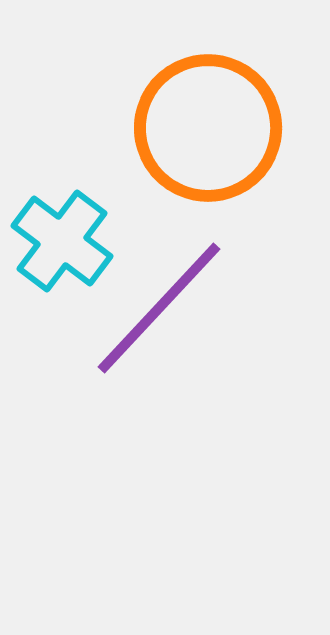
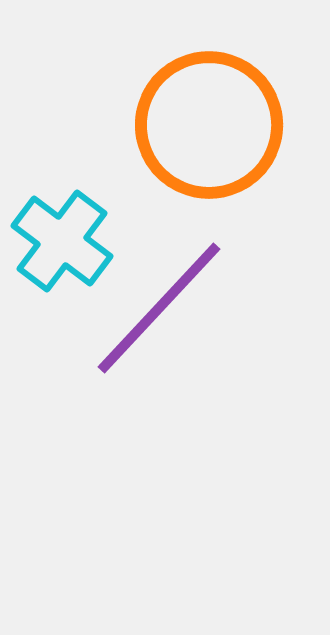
orange circle: moved 1 px right, 3 px up
